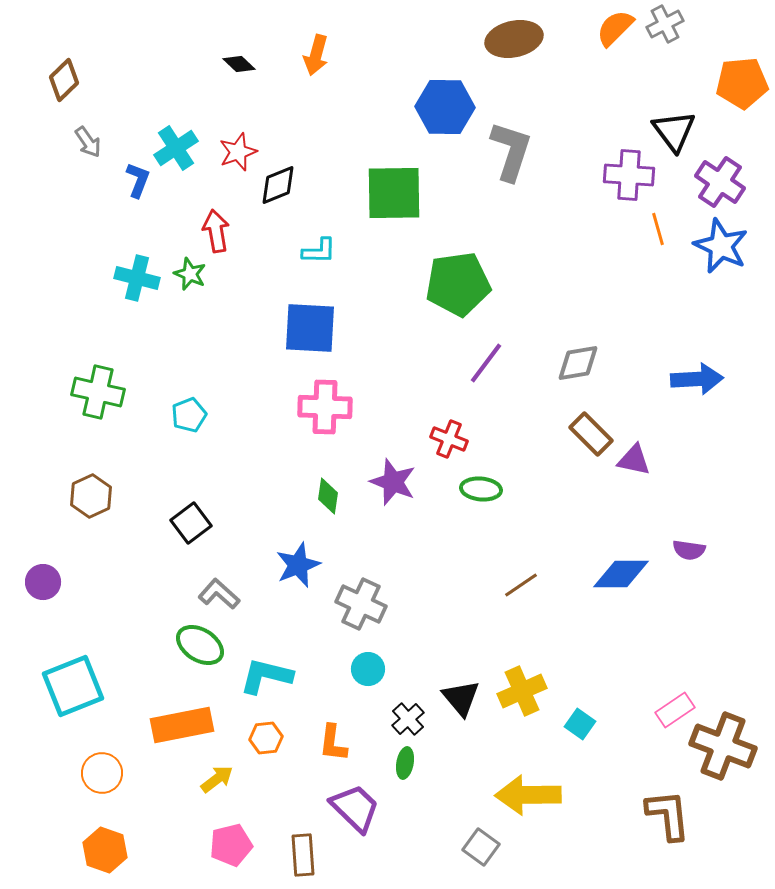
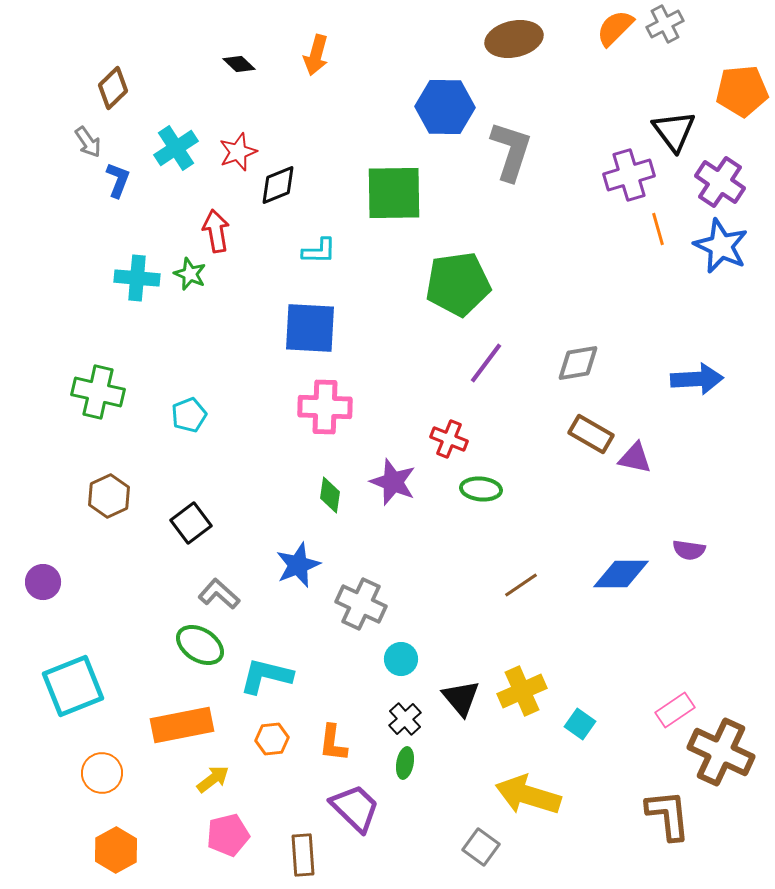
brown diamond at (64, 80): moved 49 px right, 8 px down
orange pentagon at (742, 83): moved 8 px down
purple cross at (629, 175): rotated 21 degrees counterclockwise
blue L-shape at (138, 180): moved 20 px left
cyan cross at (137, 278): rotated 9 degrees counterclockwise
brown rectangle at (591, 434): rotated 15 degrees counterclockwise
purple triangle at (634, 460): moved 1 px right, 2 px up
brown hexagon at (91, 496): moved 18 px right
green diamond at (328, 496): moved 2 px right, 1 px up
cyan circle at (368, 669): moved 33 px right, 10 px up
black cross at (408, 719): moved 3 px left
orange hexagon at (266, 738): moved 6 px right, 1 px down
brown cross at (723, 746): moved 2 px left, 6 px down; rotated 4 degrees clockwise
yellow arrow at (217, 779): moved 4 px left
yellow arrow at (528, 795): rotated 18 degrees clockwise
pink pentagon at (231, 845): moved 3 px left, 10 px up
orange hexagon at (105, 850): moved 11 px right; rotated 12 degrees clockwise
